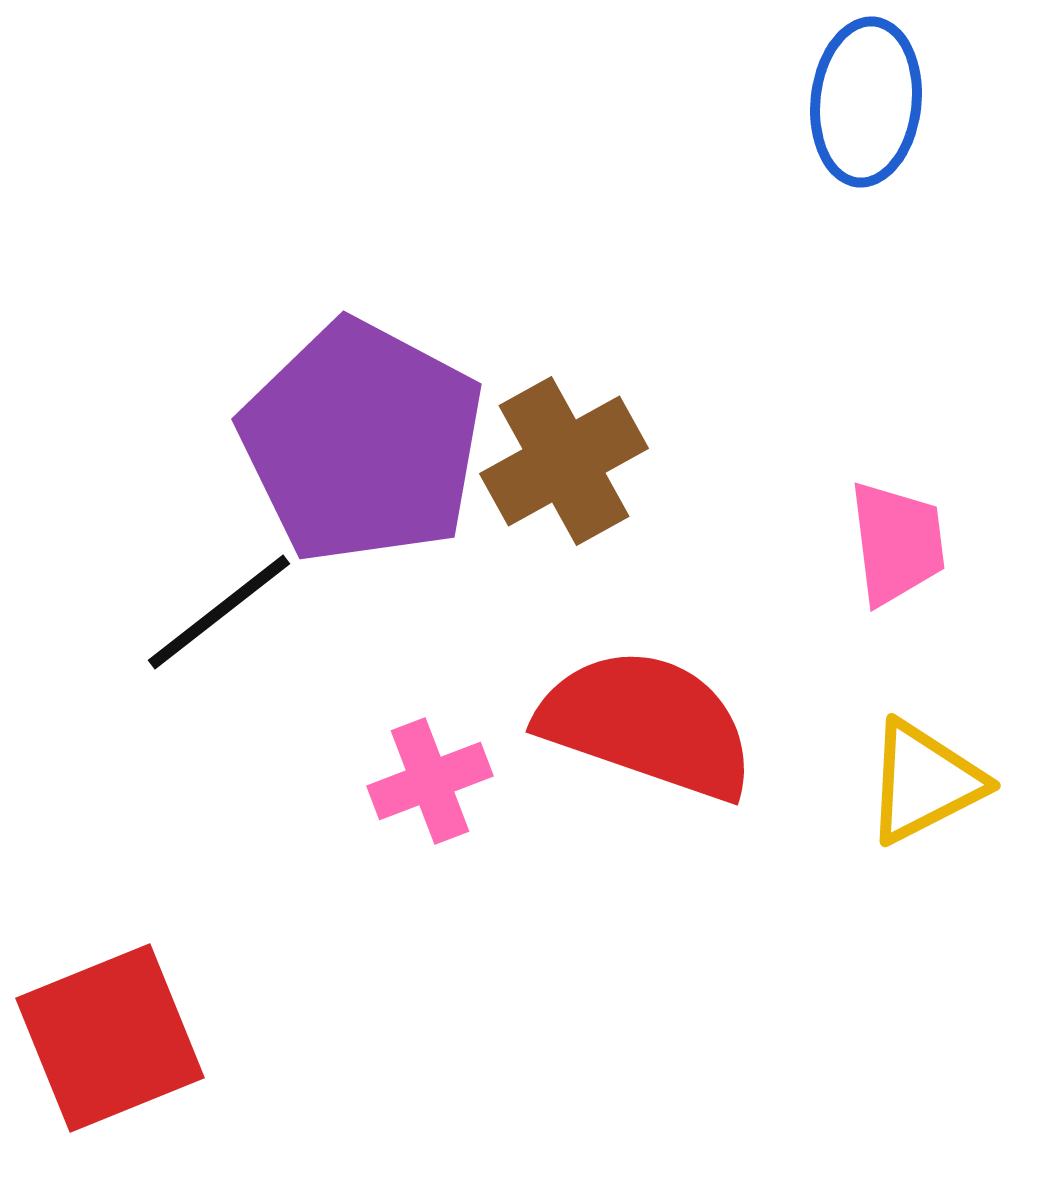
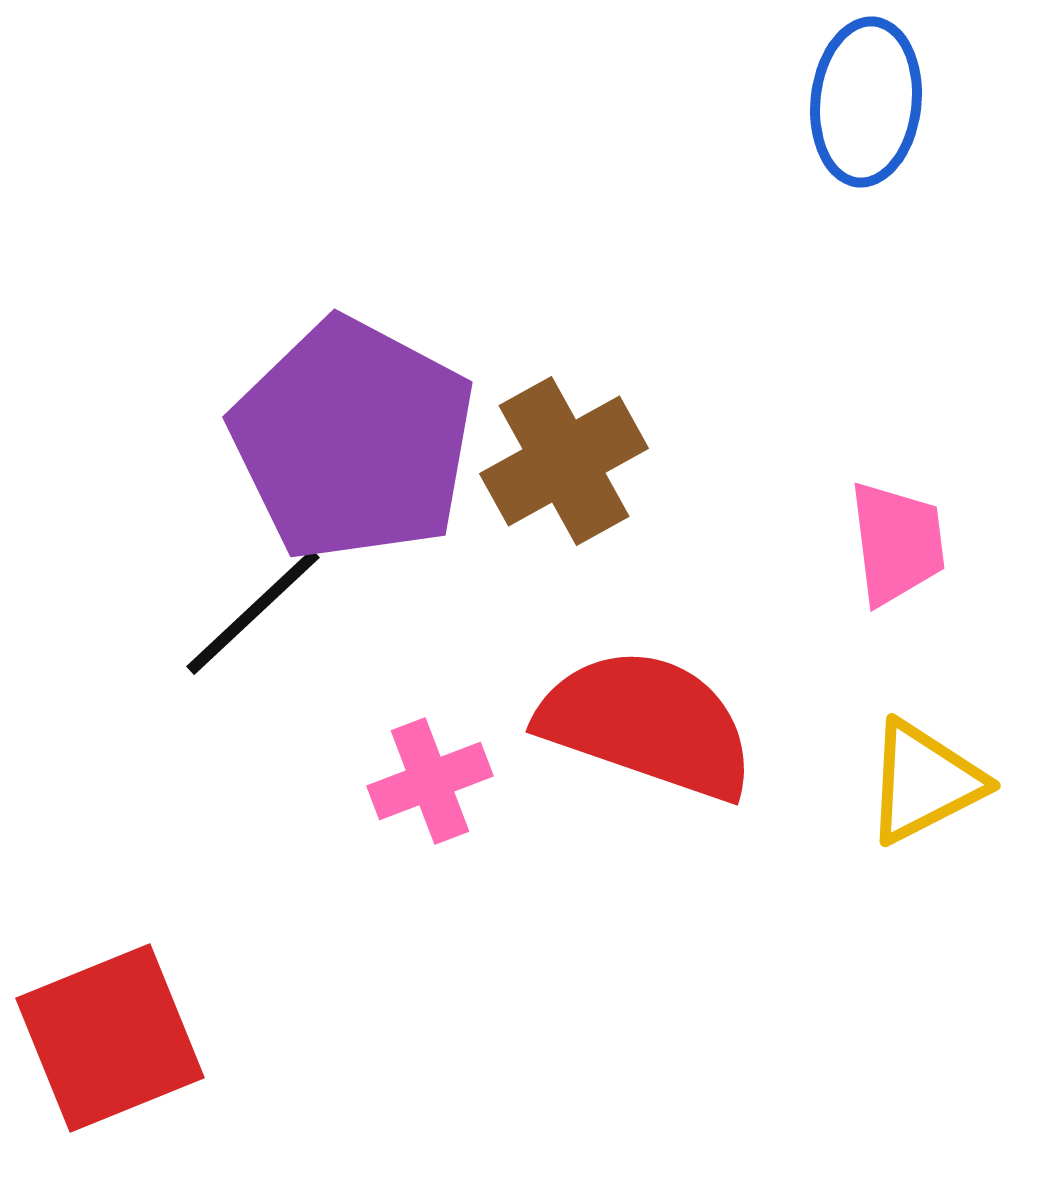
purple pentagon: moved 9 px left, 2 px up
black line: moved 34 px right; rotated 5 degrees counterclockwise
